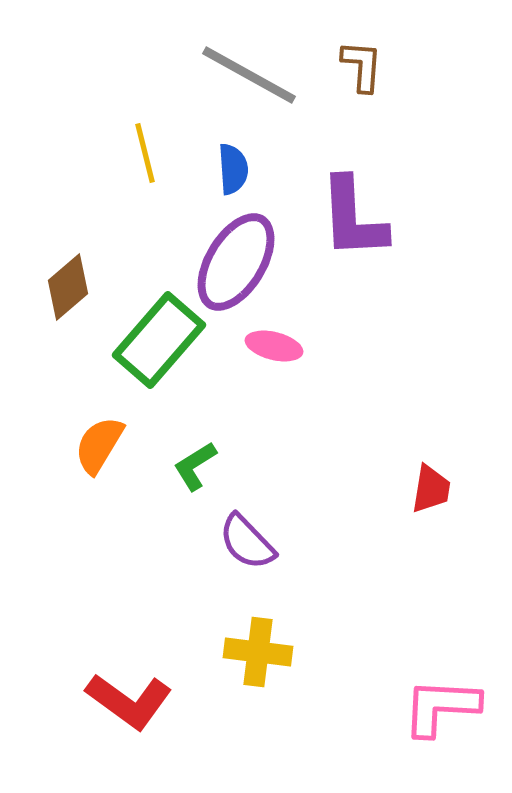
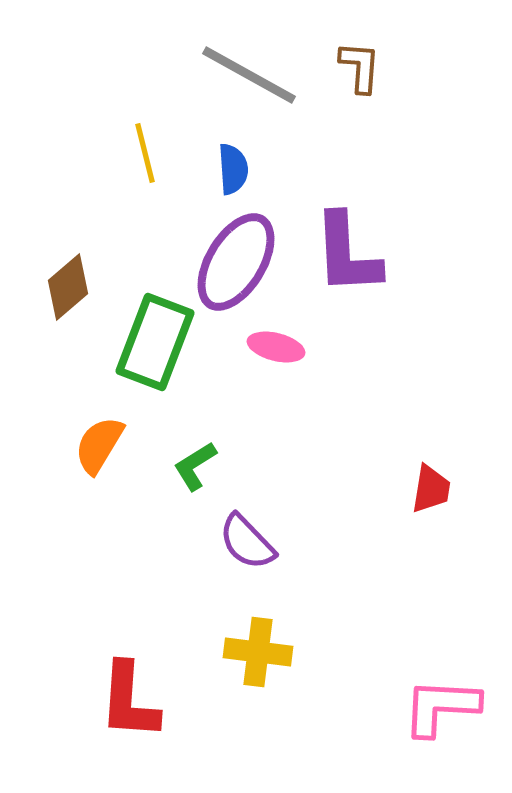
brown L-shape: moved 2 px left, 1 px down
purple L-shape: moved 6 px left, 36 px down
green rectangle: moved 4 px left, 2 px down; rotated 20 degrees counterclockwise
pink ellipse: moved 2 px right, 1 px down
red L-shape: rotated 58 degrees clockwise
